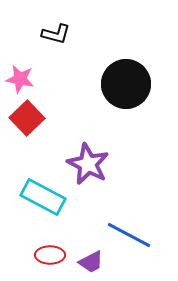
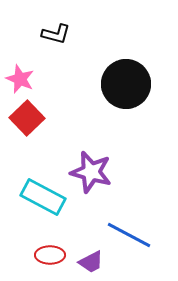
pink star: rotated 12 degrees clockwise
purple star: moved 3 px right, 8 px down; rotated 12 degrees counterclockwise
